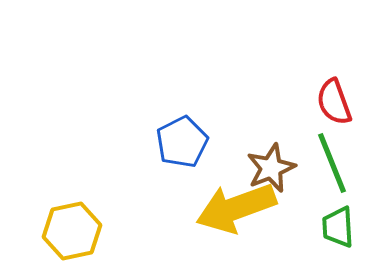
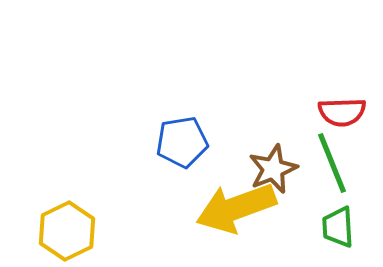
red semicircle: moved 8 px right, 10 px down; rotated 72 degrees counterclockwise
blue pentagon: rotated 18 degrees clockwise
brown star: moved 2 px right, 1 px down
yellow hexagon: moved 5 px left; rotated 14 degrees counterclockwise
